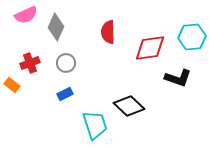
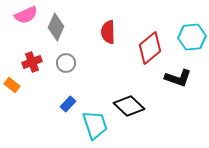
red diamond: rotated 32 degrees counterclockwise
red cross: moved 2 px right, 1 px up
blue rectangle: moved 3 px right, 10 px down; rotated 21 degrees counterclockwise
